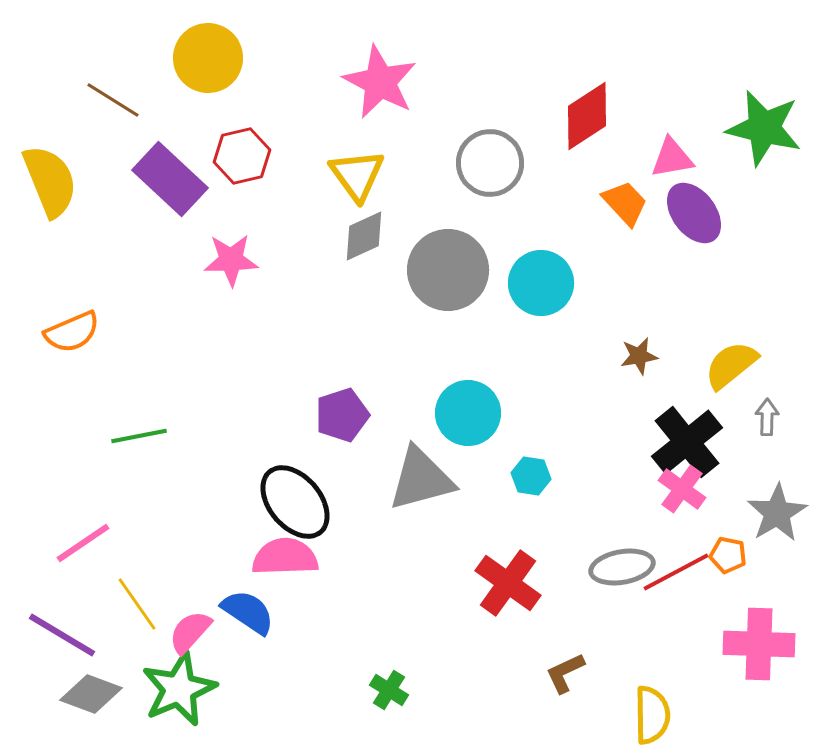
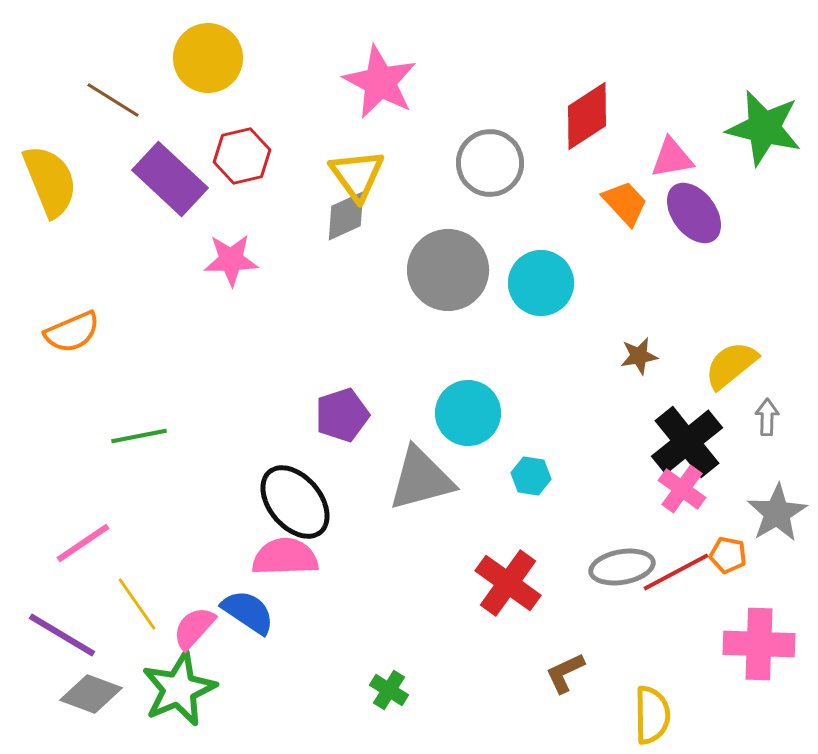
gray diamond at (364, 236): moved 18 px left, 20 px up
pink semicircle at (190, 632): moved 4 px right, 4 px up
